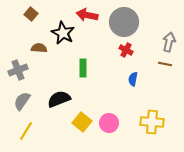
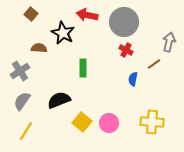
brown line: moved 11 px left; rotated 48 degrees counterclockwise
gray cross: moved 2 px right, 1 px down; rotated 12 degrees counterclockwise
black semicircle: moved 1 px down
